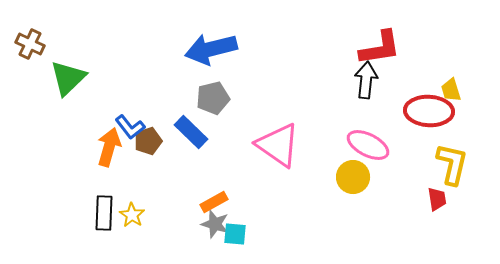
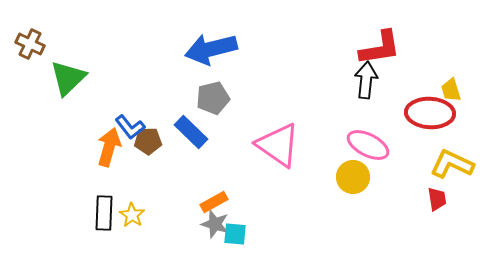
red ellipse: moved 1 px right, 2 px down
brown pentagon: rotated 16 degrees clockwise
yellow L-shape: rotated 78 degrees counterclockwise
